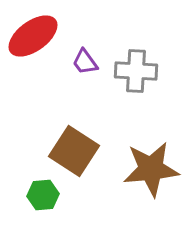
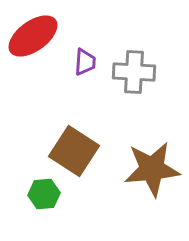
purple trapezoid: rotated 140 degrees counterclockwise
gray cross: moved 2 px left, 1 px down
brown star: moved 1 px right
green hexagon: moved 1 px right, 1 px up
